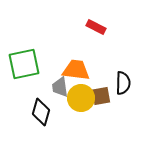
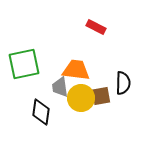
black diamond: rotated 8 degrees counterclockwise
